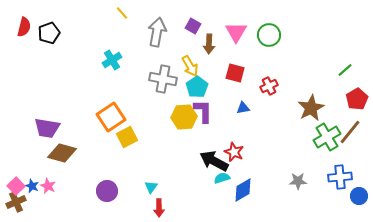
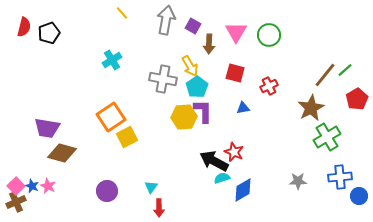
gray arrow: moved 9 px right, 12 px up
brown line: moved 25 px left, 57 px up
